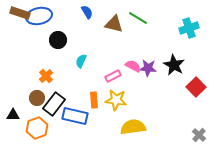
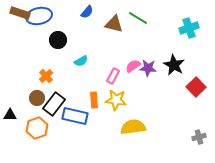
blue semicircle: rotated 72 degrees clockwise
cyan semicircle: rotated 144 degrees counterclockwise
pink semicircle: rotated 63 degrees counterclockwise
pink rectangle: rotated 35 degrees counterclockwise
black triangle: moved 3 px left
gray cross: moved 2 px down; rotated 32 degrees clockwise
